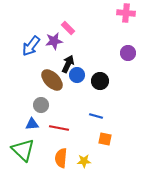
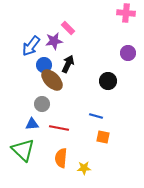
blue circle: moved 33 px left, 10 px up
black circle: moved 8 px right
gray circle: moved 1 px right, 1 px up
orange square: moved 2 px left, 2 px up
yellow star: moved 7 px down
